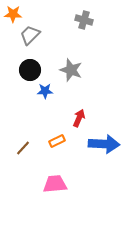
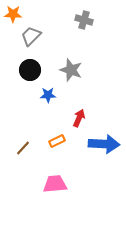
gray trapezoid: moved 1 px right, 1 px down
blue star: moved 3 px right, 4 px down
